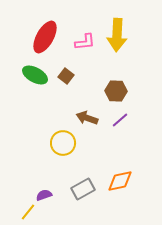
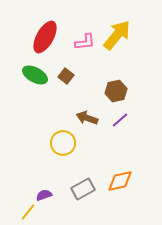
yellow arrow: rotated 144 degrees counterclockwise
brown hexagon: rotated 15 degrees counterclockwise
